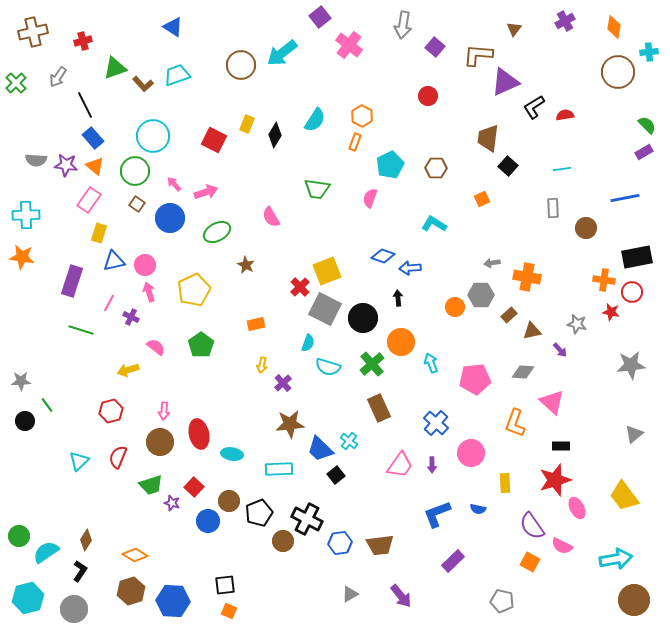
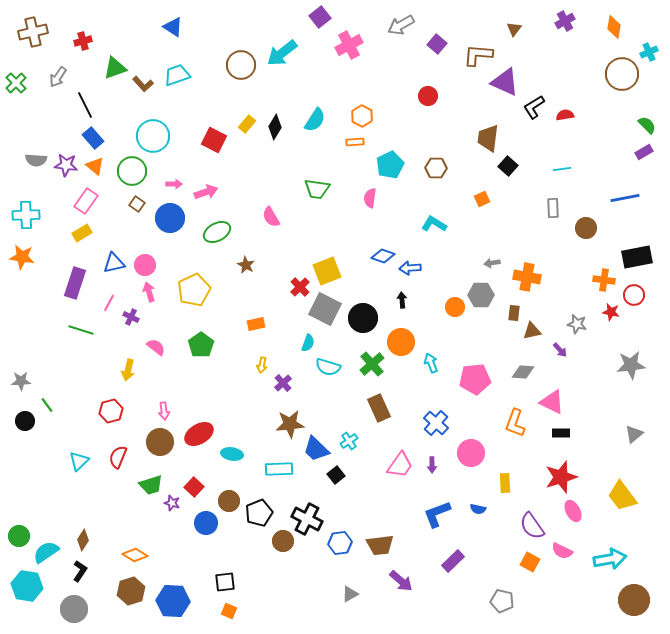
gray arrow at (403, 25): moved 2 px left; rotated 52 degrees clockwise
pink cross at (349, 45): rotated 24 degrees clockwise
purple square at (435, 47): moved 2 px right, 3 px up
cyan cross at (649, 52): rotated 18 degrees counterclockwise
brown circle at (618, 72): moved 4 px right, 2 px down
purple triangle at (505, 82): rotated 48 degrees clockwise
yellow rectangle at (247, 124): rotated 18 degrees clockwise
black diamond at (275, 135): moved 8 px up
orange rectangle at (355, 142): rotated 66 degrees clockwise
green circle at (135, 171): moved 3 px left
pink arrow at (174, 184): rotated 133 degrees clockwise
pink semicircle at (370, 198): rotated 12 degrees counterclockwise
pink rectangle at (89, 200): moved 3 px left, 1 px down
yellow rectangle at (99, 233): moved 17 px left; rotated 42 degrees clockwise
blue triangle at (114, 261): moved 2 px down
purple rectangle at (72, 281): moved 3 px right, 2 px down
red circle at (632, 292): moved 2 px right, 3 px down
black arrow at (398, 298): moved 4 px right, 2 px down
brown rectangle at (509, 315): moved 5 px right, 2 px up; rotated 42 degrees counterclockwise
yellow arrow at (128, 370): rotated 60 degrees counterclockwise
pink triangle at (552, 402): rotated 16 degrees counterclockwise
pink arrow at (164, 411): rotated 12 degrees counterclockwise
red ellipse at (199, 434): rotated 72 degrees clockwise
cyan cross at (349, 441): rotated 18 degrees clockwise
black rectangle at (561, 446): moved 13 px up
blue trapezoid at (320, 449): moved 4 px left
red star at (555, 480): moved 6 px right, 3 px up
yellow trapezoid at (624, 496): moved 2 px left
pink ellipse at (577, 508): moved 4 px left, 3 px down
blue circle at (208, 521): moved 2 px left, 2 px down
brown diamond at (86, 540): moved 3 px left
pink semicircle at (562, 546): moved 5 px down
cyan arrow at (616, 559): moved 6 px left
black square at (225, 585): moved 3 px up
purple arrow at (401, 596): moved 15 px up; rotated 10 degrees counterclockwise
cyan hexagon at (28, 598): moved 1 px left, 12 px up; rotated 24 degrees clockwise
